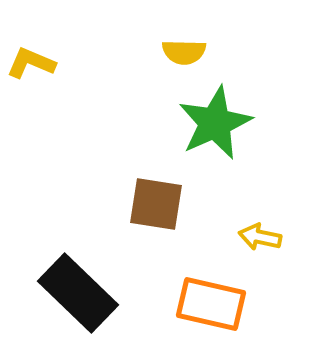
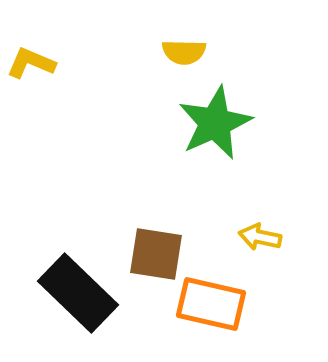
brown square: moved 50 px down
